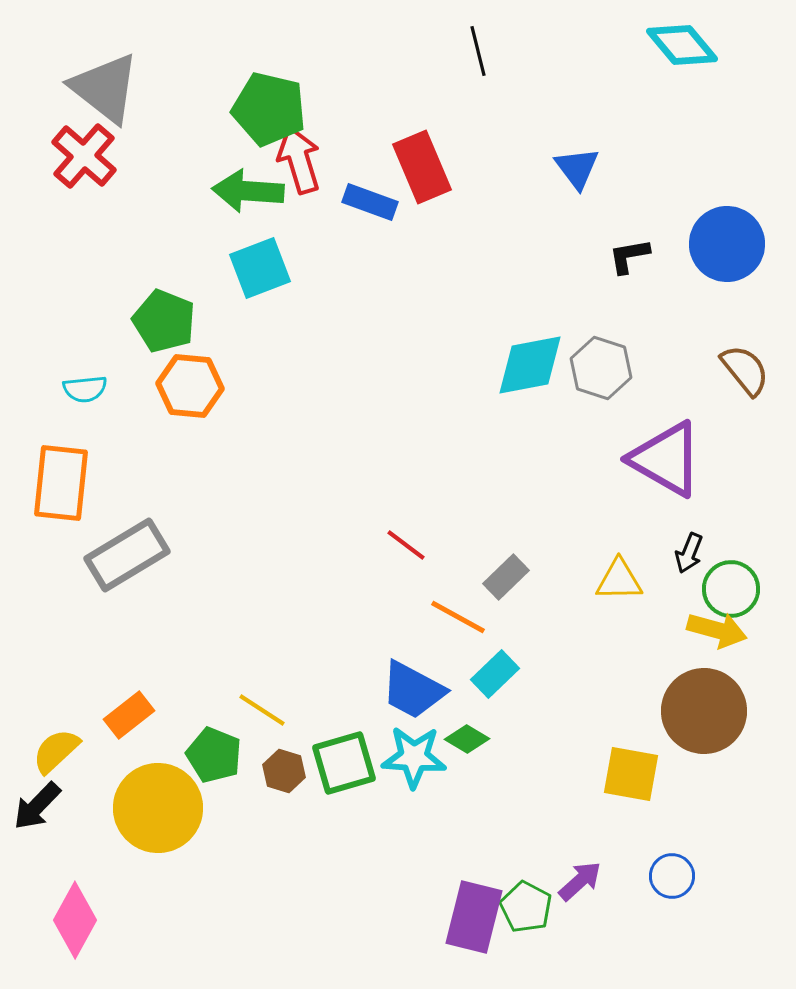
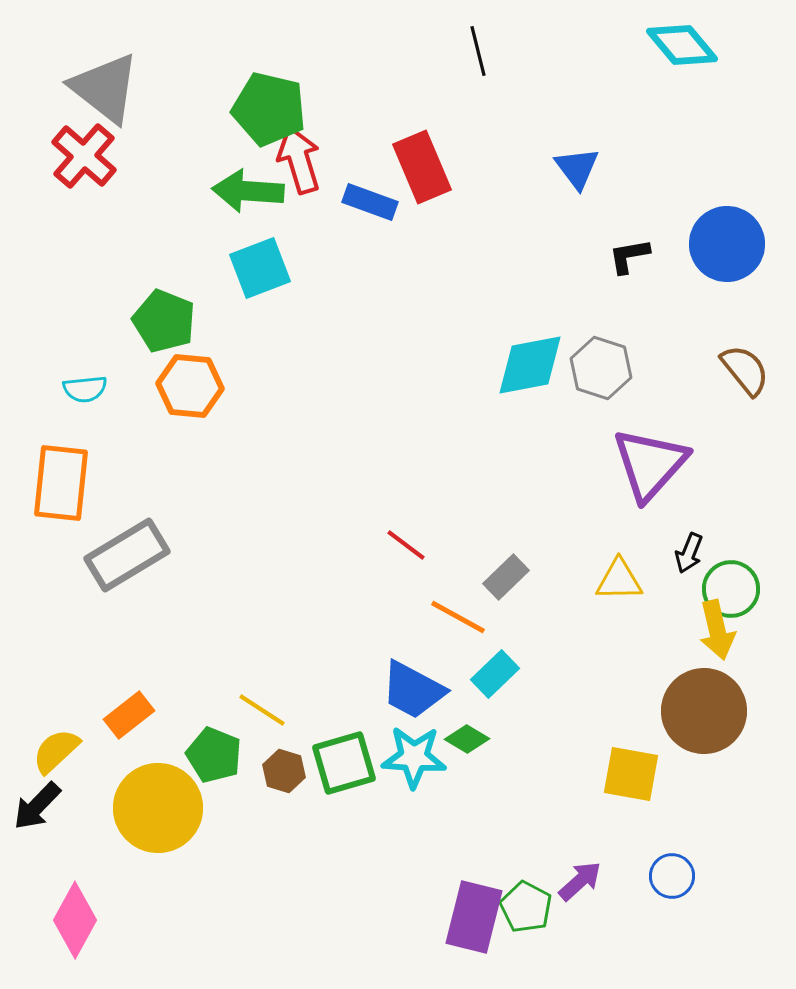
purple triangle at (666, 459): moved 16 px left, 5 px down; rotated 42 degrees clockwise
yellow arrow at (717, 630): rotated 62 degrees clockwise
